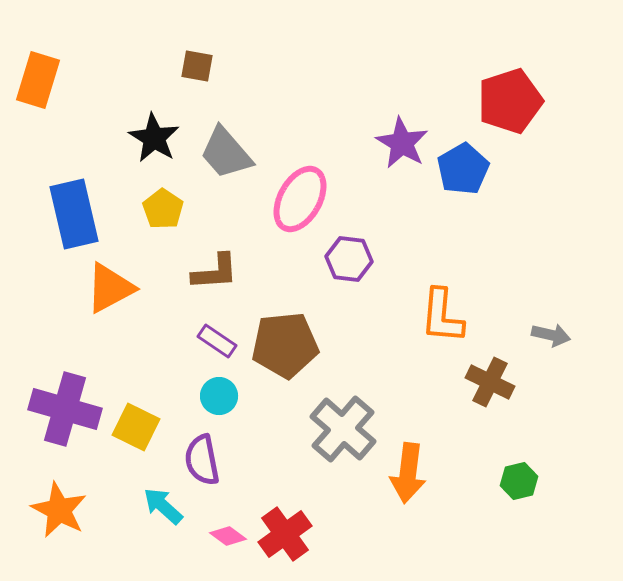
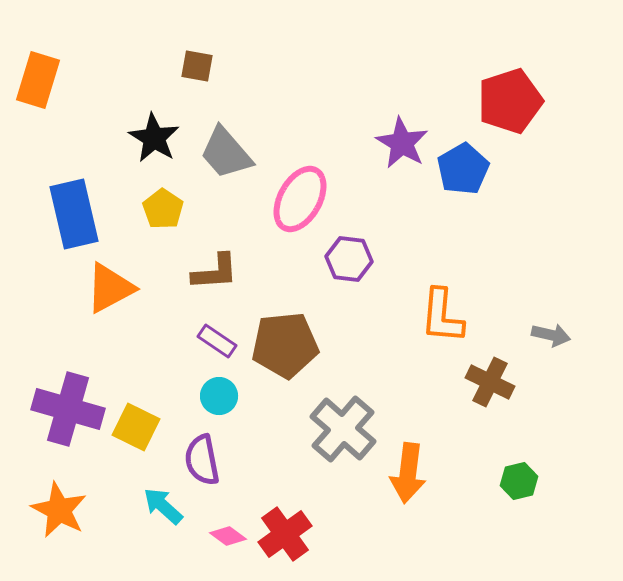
purple cross: moved 3 px right
